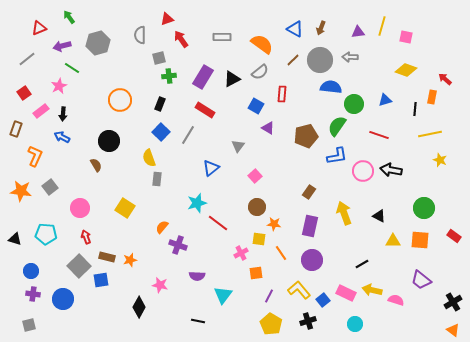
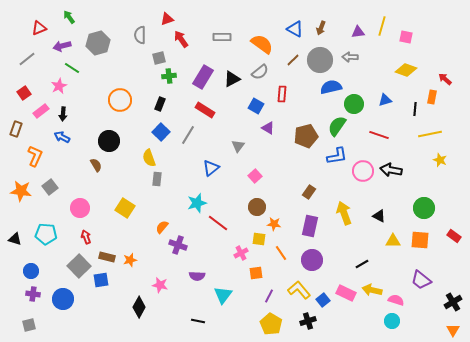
blue semicircle at (331, 87): rotated 20 degrees counterclockwise
cyan circle at (355, 324): moved 37 px right, 3 px up
orange triangle at (453, 330): rotated 24 degrees clockwise
